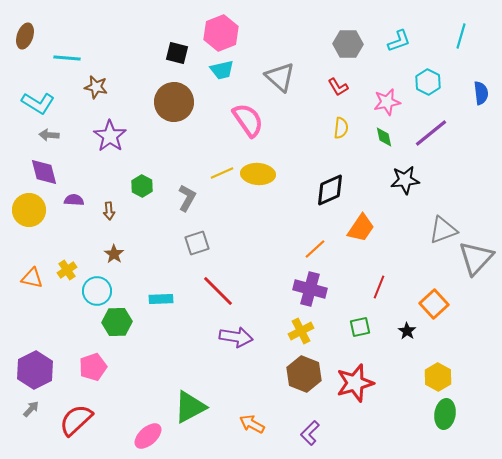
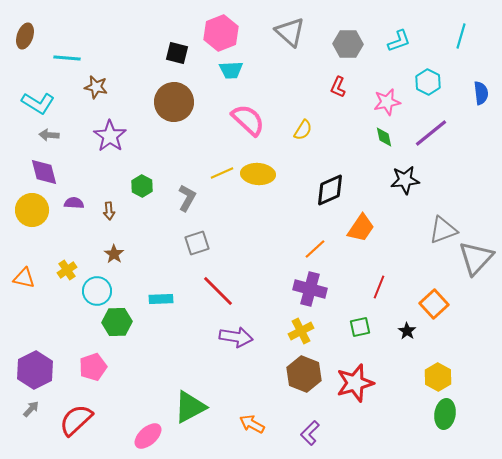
cyan trapezoid at (222, 70): moved 9 px right; rotated 10 degrees clockwise
gray triangle at (280, 77): moved 10 px right, 45 px up
red L-shape at (338, 87): rotated 55 degrees clockwise
pink semicircle at (248, 120): rotated 12 degrees counterclockwise
yellow semicircle at (341, 128): moved 38 px left, 2 px down; rotated 25 degrees clockwise
purple semicircle at (74, 200): moved 3 px down
yellow circle at (29, 210): moved 3 px right
orange triangle at (32, 278): moved 8 px left
